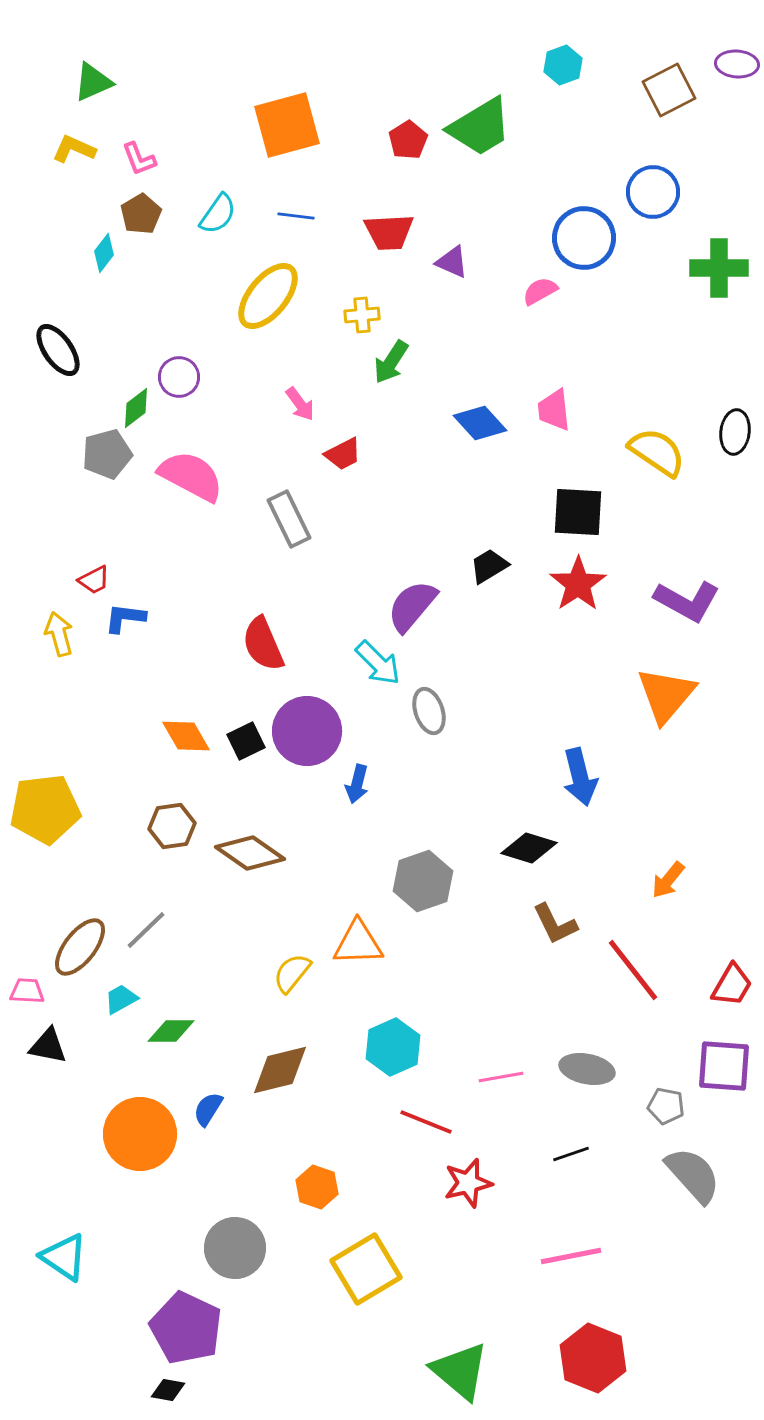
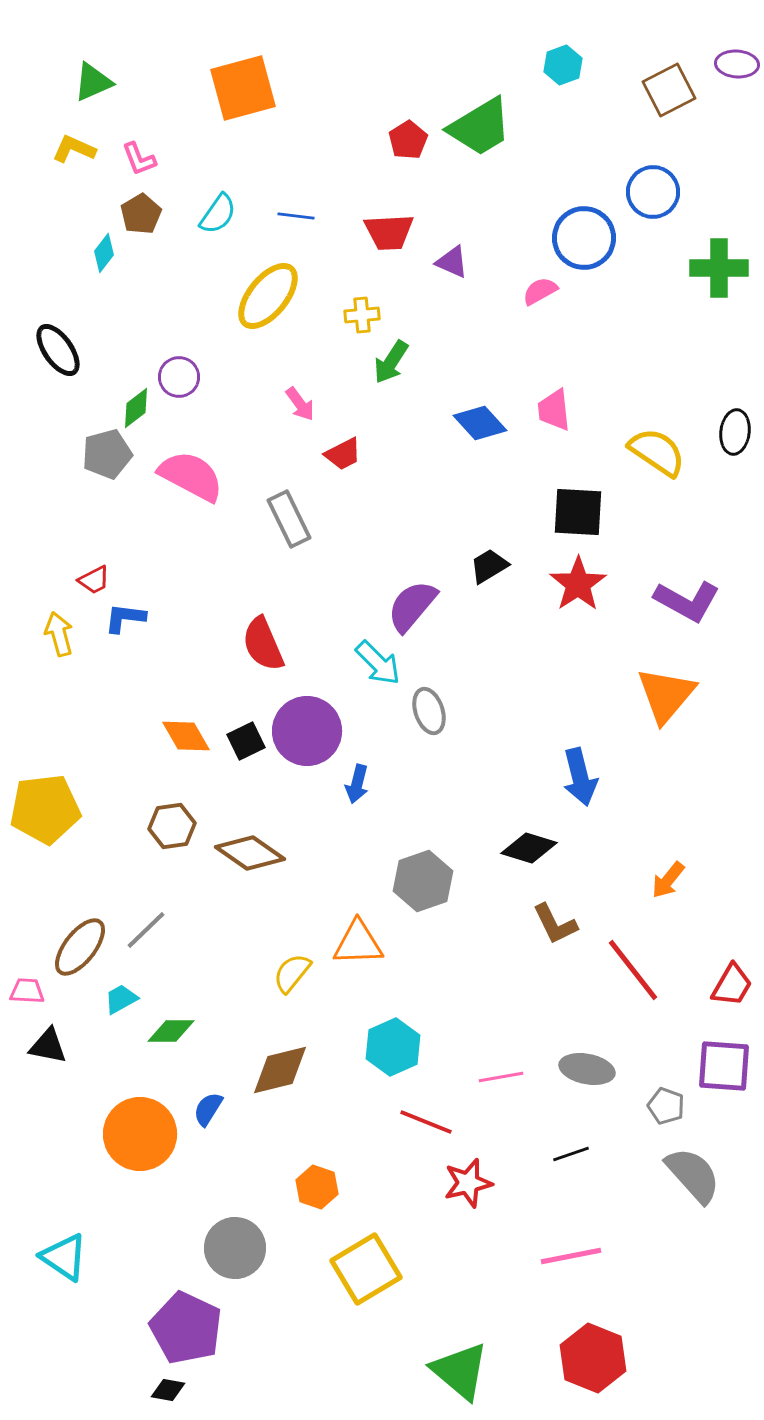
orange square at (287, 125): moved 44 px left, 37 px up
gray pentagon at (666, 1106): rotated 9 degrees clockwise
